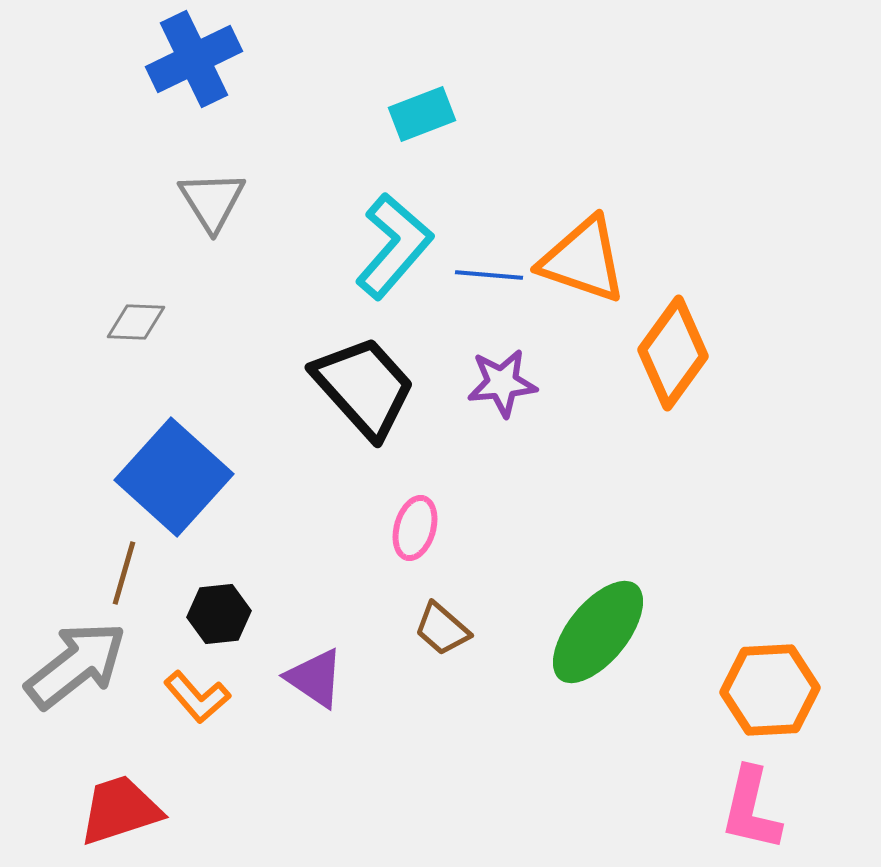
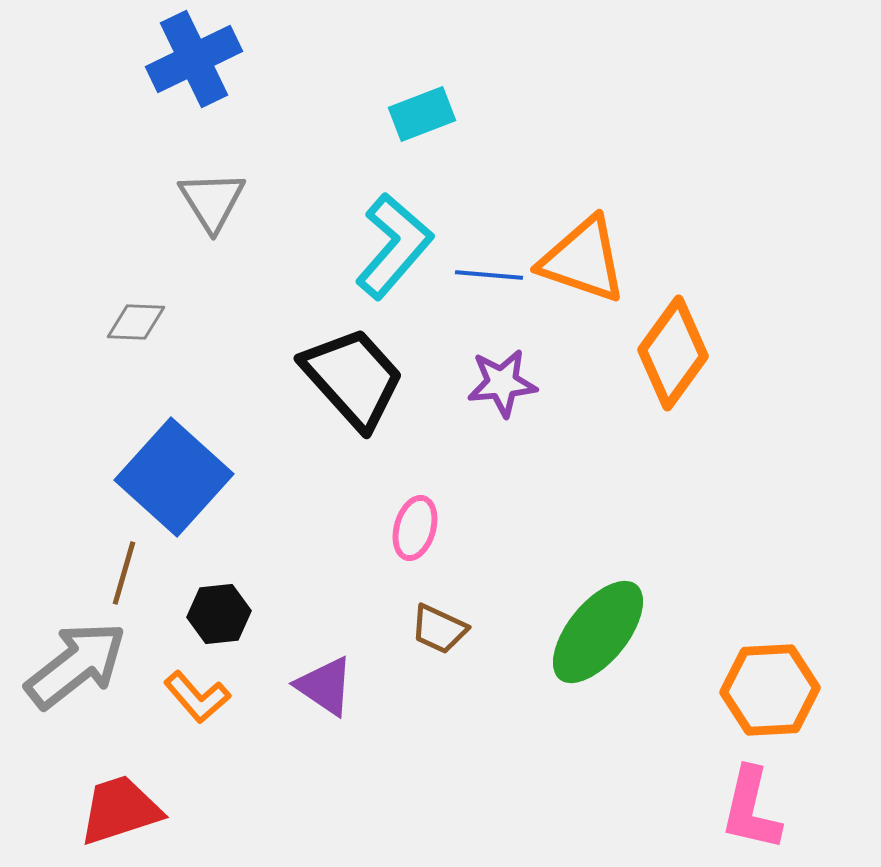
black trapezoid: moved 11 px left, 9 px up
brown trapezoid: moved 3 px left; rotated 16 degrees counterclockwise
purple triangle: moved 10 px right, 8 px down
